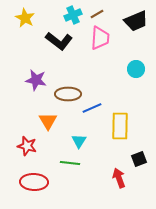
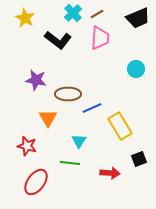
cyan cross: moved 2 px up; rotated 18 degrees counterclockwise
black trapezoid: moved 2 px right, 3 px up
black L-shape: moved 1 px left, 1 px up
orange triangle: moved 3 px up
yellow rectangle: rotated 32 degrees counterclockwise
red arrow: moved 9 px left, 5 px up; rotated 114 degrees clockwise
red ellipse: moved 2 px right; rotated 56 degrees counterclockwise
